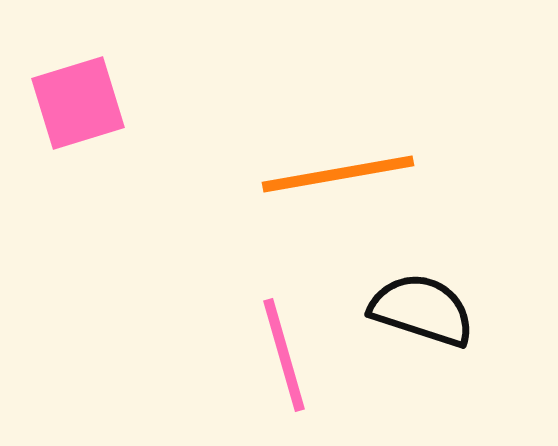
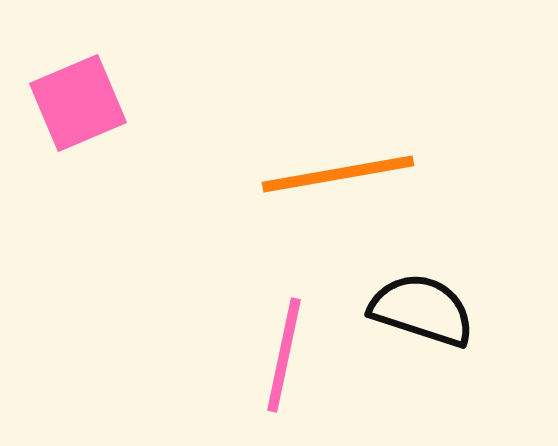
pink square: rotated 6 degrees counterclockwise
pink line: rotated 28 degrees clockwise
